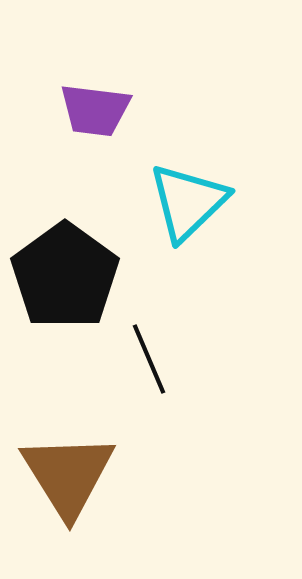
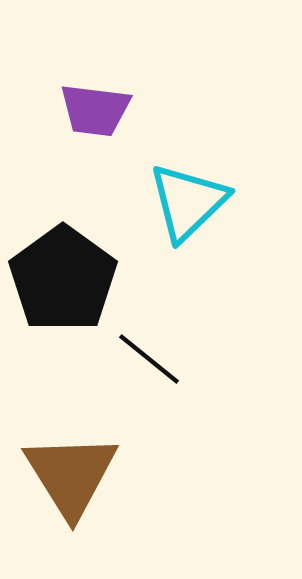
black pentagon: moved 2 px left, 3 px down
black line: rotated 28 degrees counterclockwise
brown triangle: moved 3 px right
